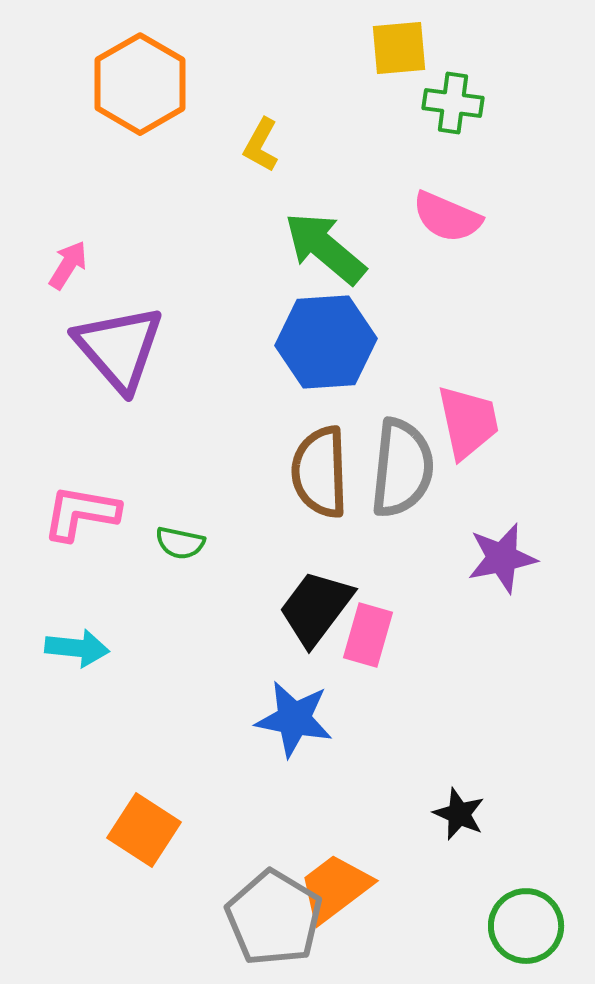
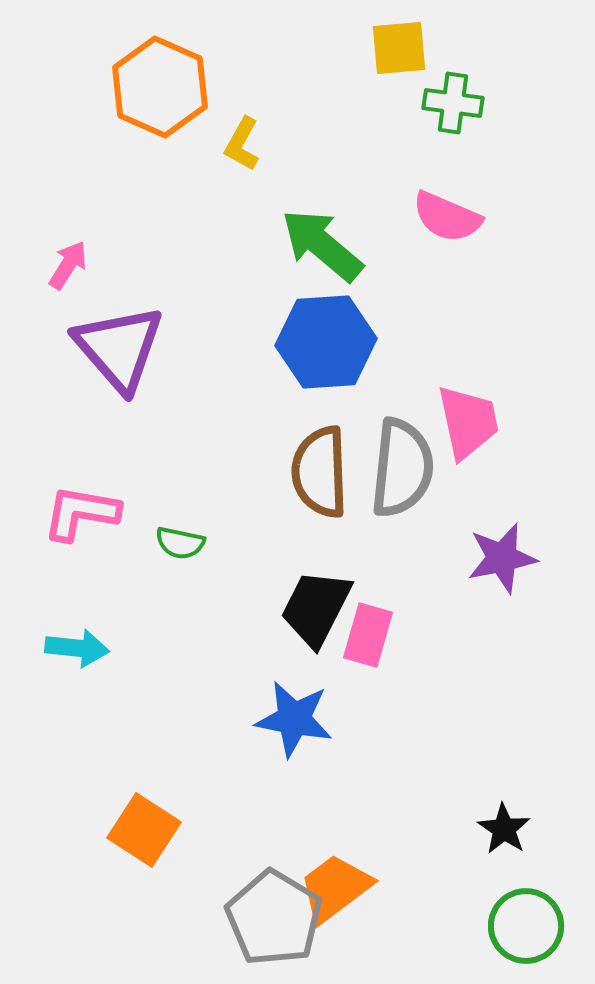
orange hexagon: moved 20 px right, 3 px down; rotated 6 degrees counterclockwise
yellow L-shape: moved 19 px left, 1 px up
green arrow: moved 3 px left, 3 px up
black trapezoid: rotated 10 degrees counterclockwise
black star: moved 45 px right, 15 px down; rotated 10 degrees clockwise
